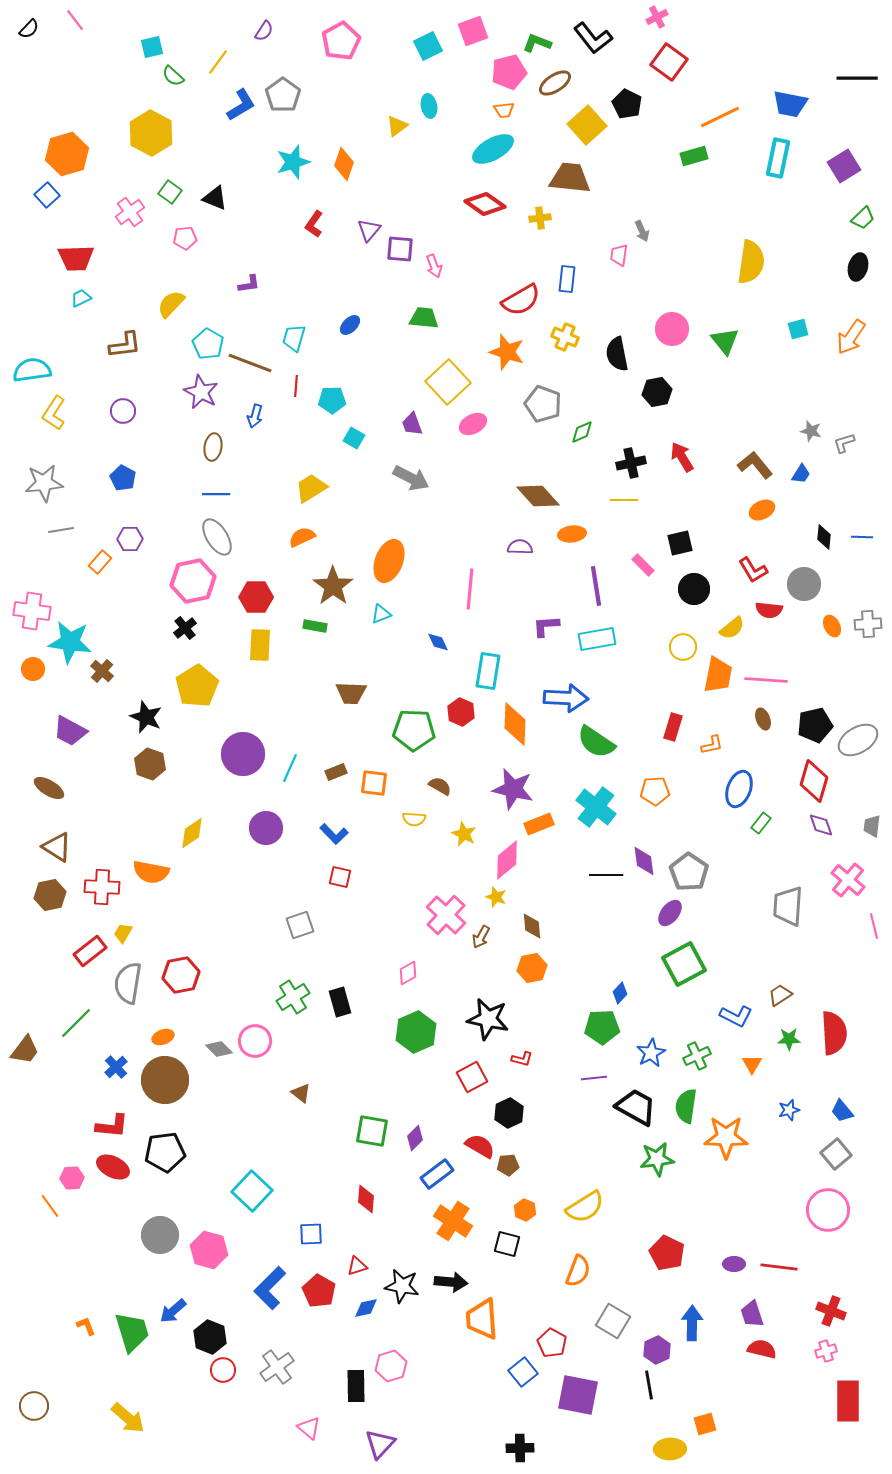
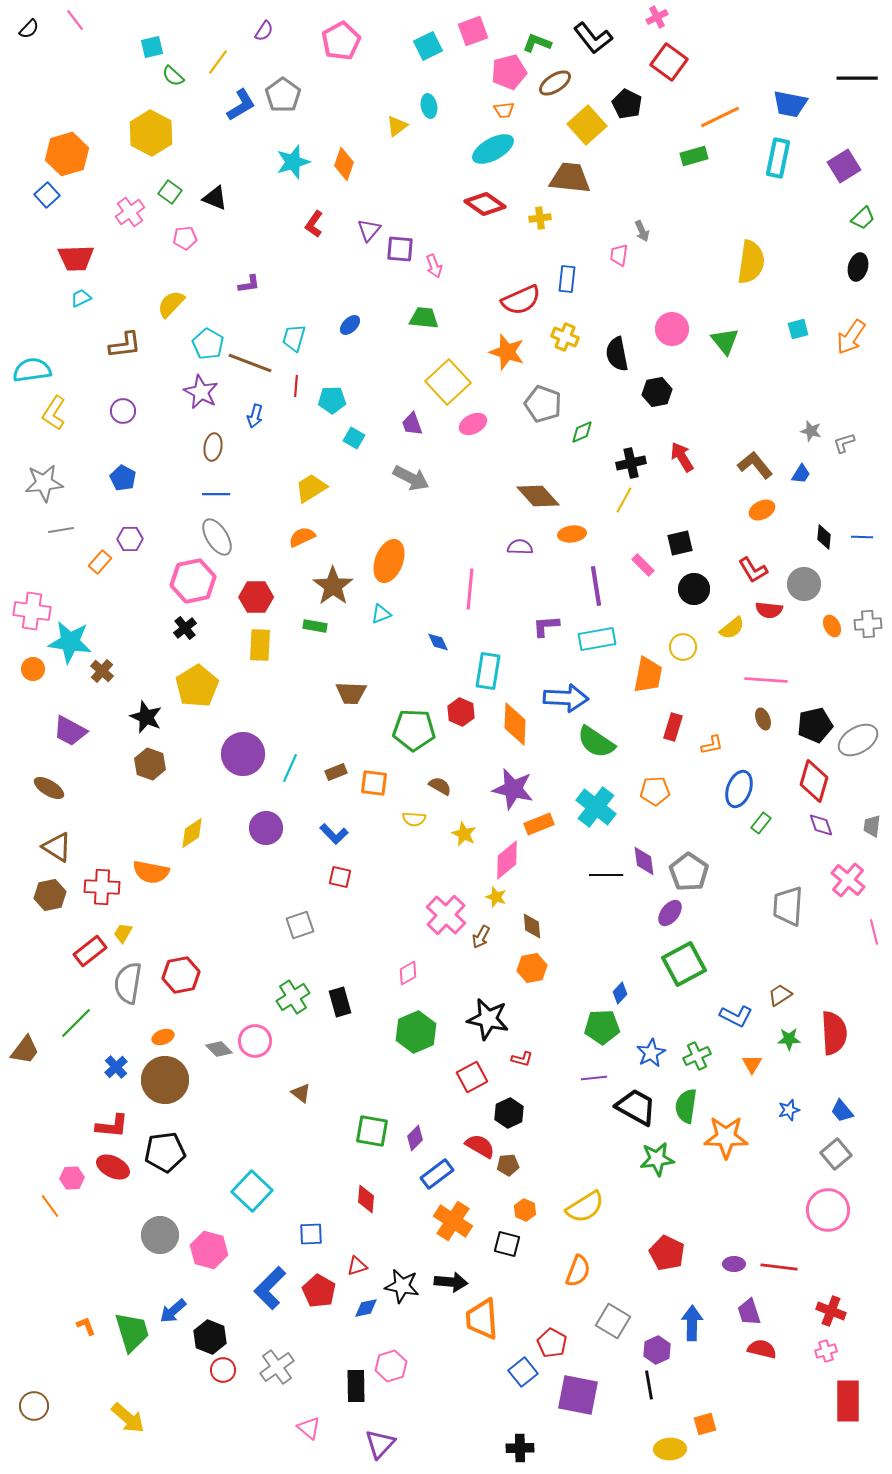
red semicircle at (521, 300): rotated 6 degrees clockwise
yellow line at (624, 500): rotated 60 degrees counterclockwise
orange trapezoid at (718, 675): moved 70 px left
pink line at (874, 926): moved 6 px down
purple trapezoid at (752, 1314): moved 3 px left, 2 px up
